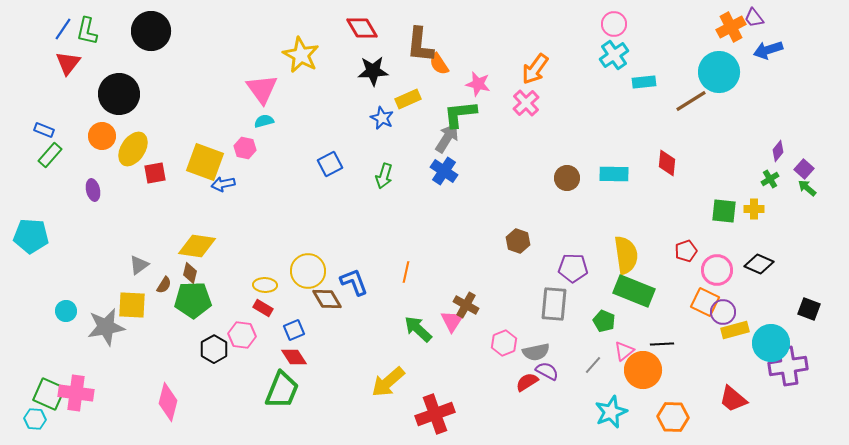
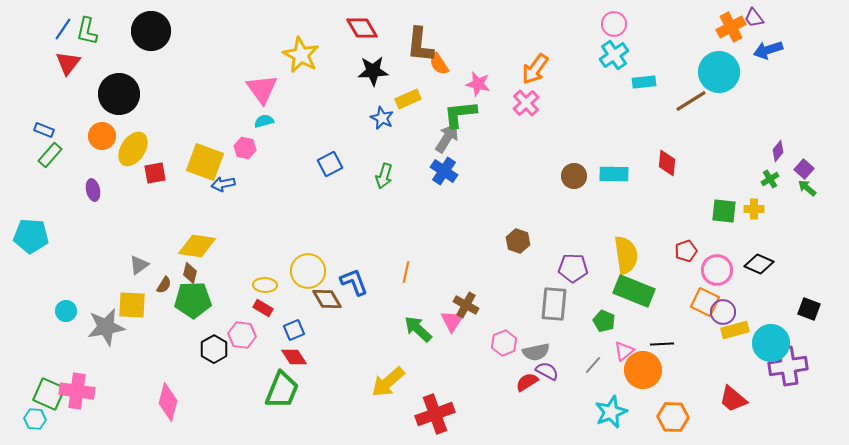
brown circle at (567, 178): moved 7 px right, 2 px up
pink cross at (76, 393): moved 1 px right, 2 px up
